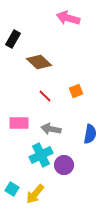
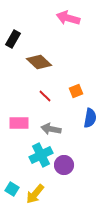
blue semicircle: moved 16 px up
